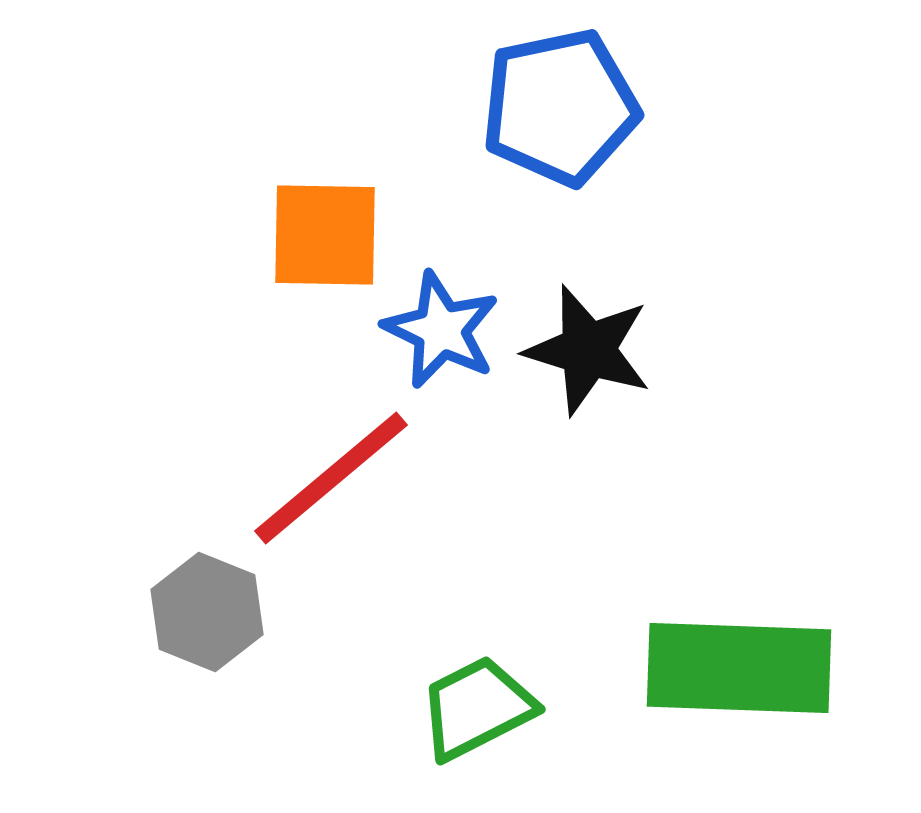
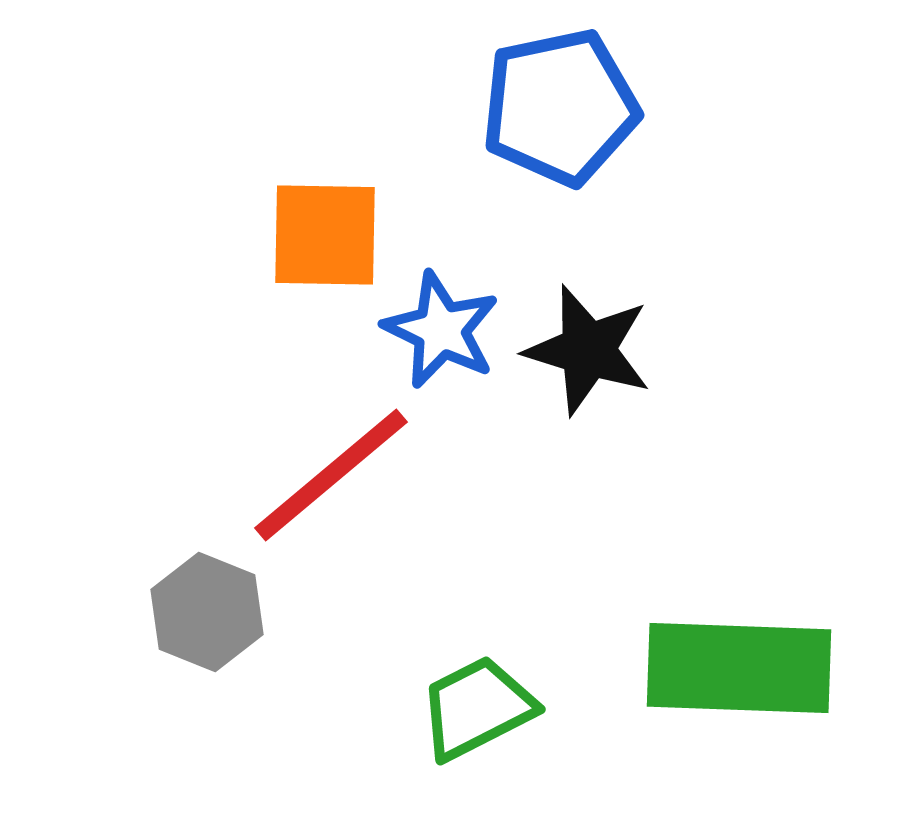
red line: moved 3 px up
